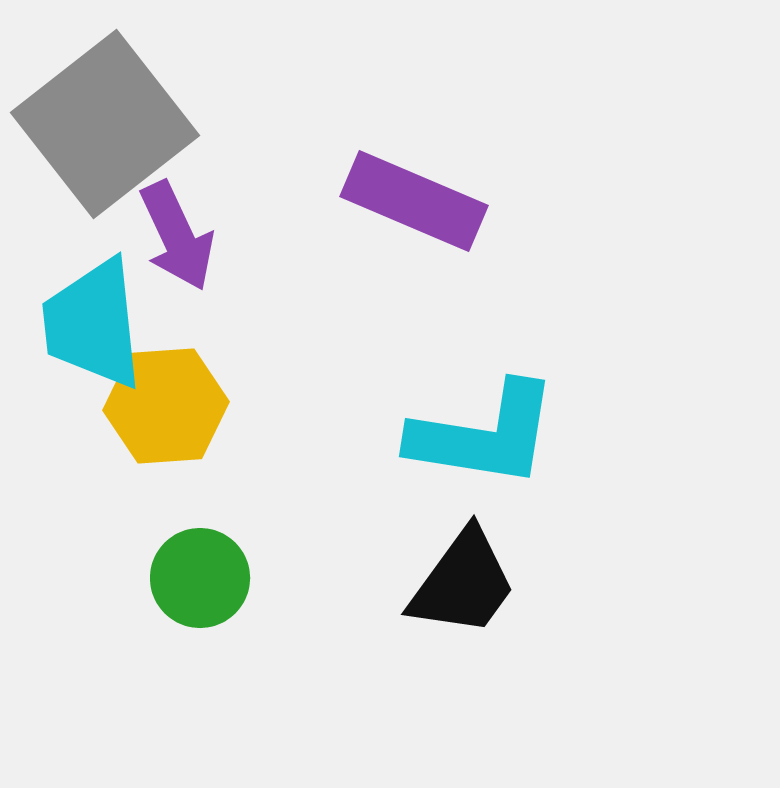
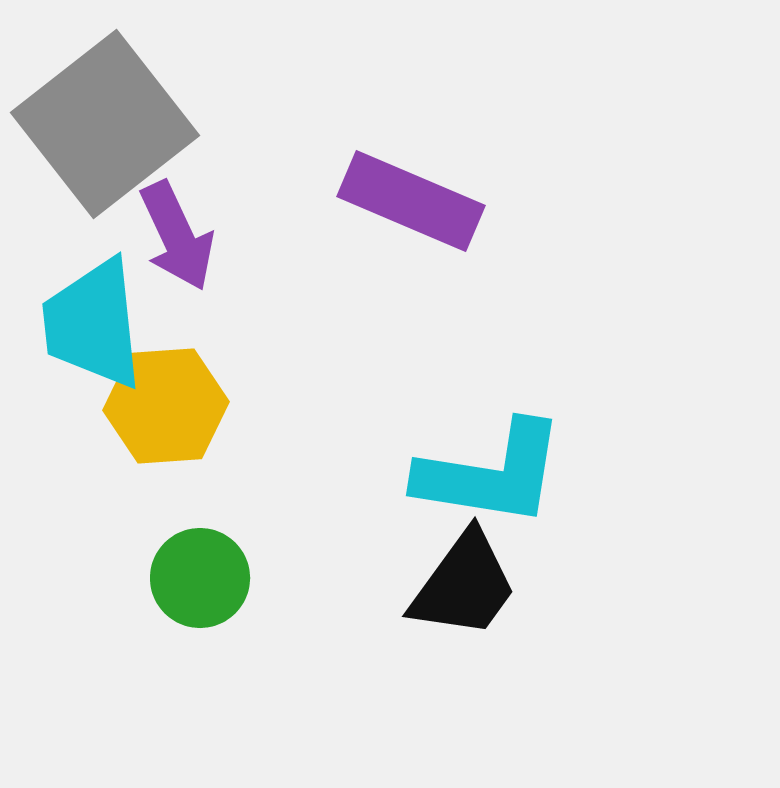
purple rectangle: moved 3 px left
cyan L-shape: moved 7 px right, 39 px down
black trapezoid: moved 1 px right, 2 px down
